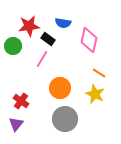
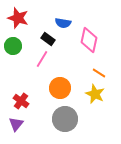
red star: moved 11 px left, 8 px up; rotated 25 degrees clockwise
